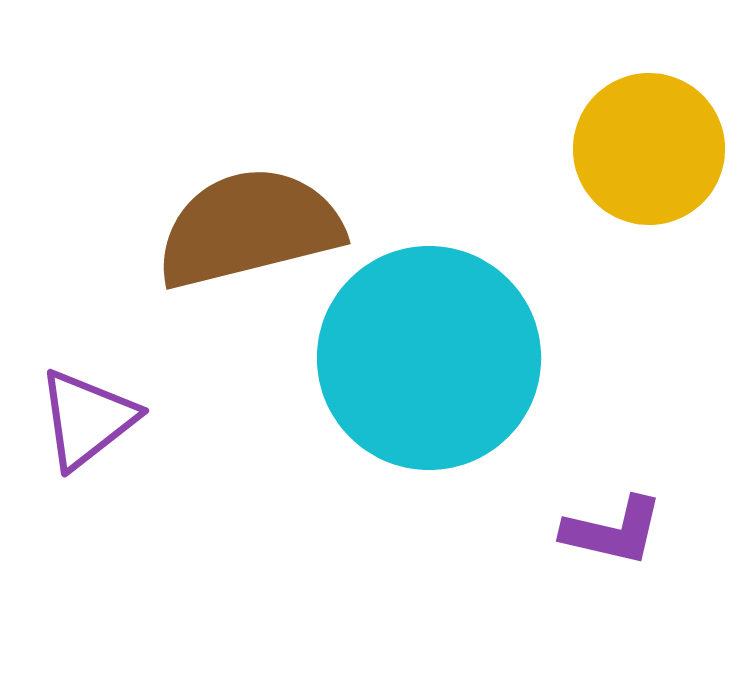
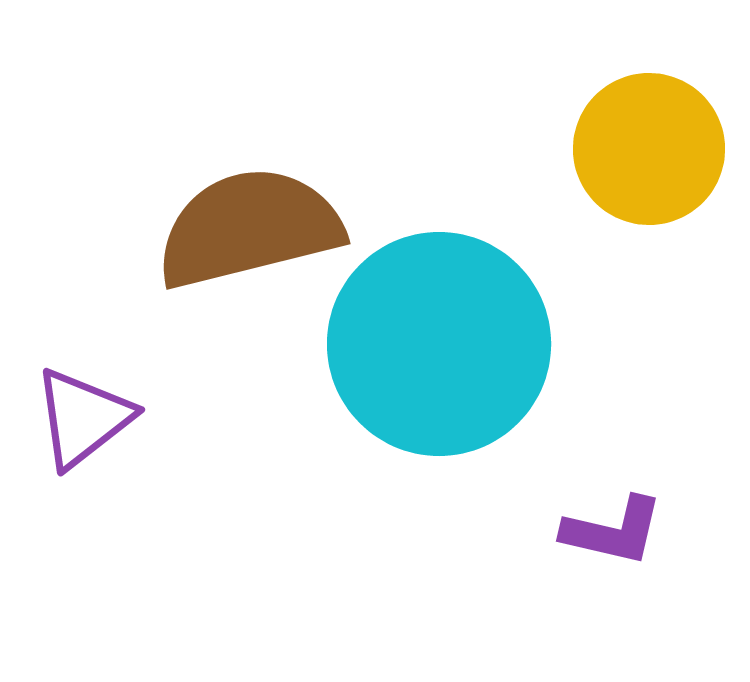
cyan circle: moved 10 px right, 14 px up
purple triangle: moved 4 px left, 1 px up
